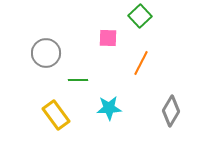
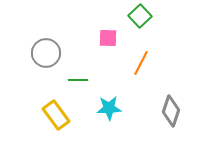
gray diamond: rotated 12 degrees counterclockwise
